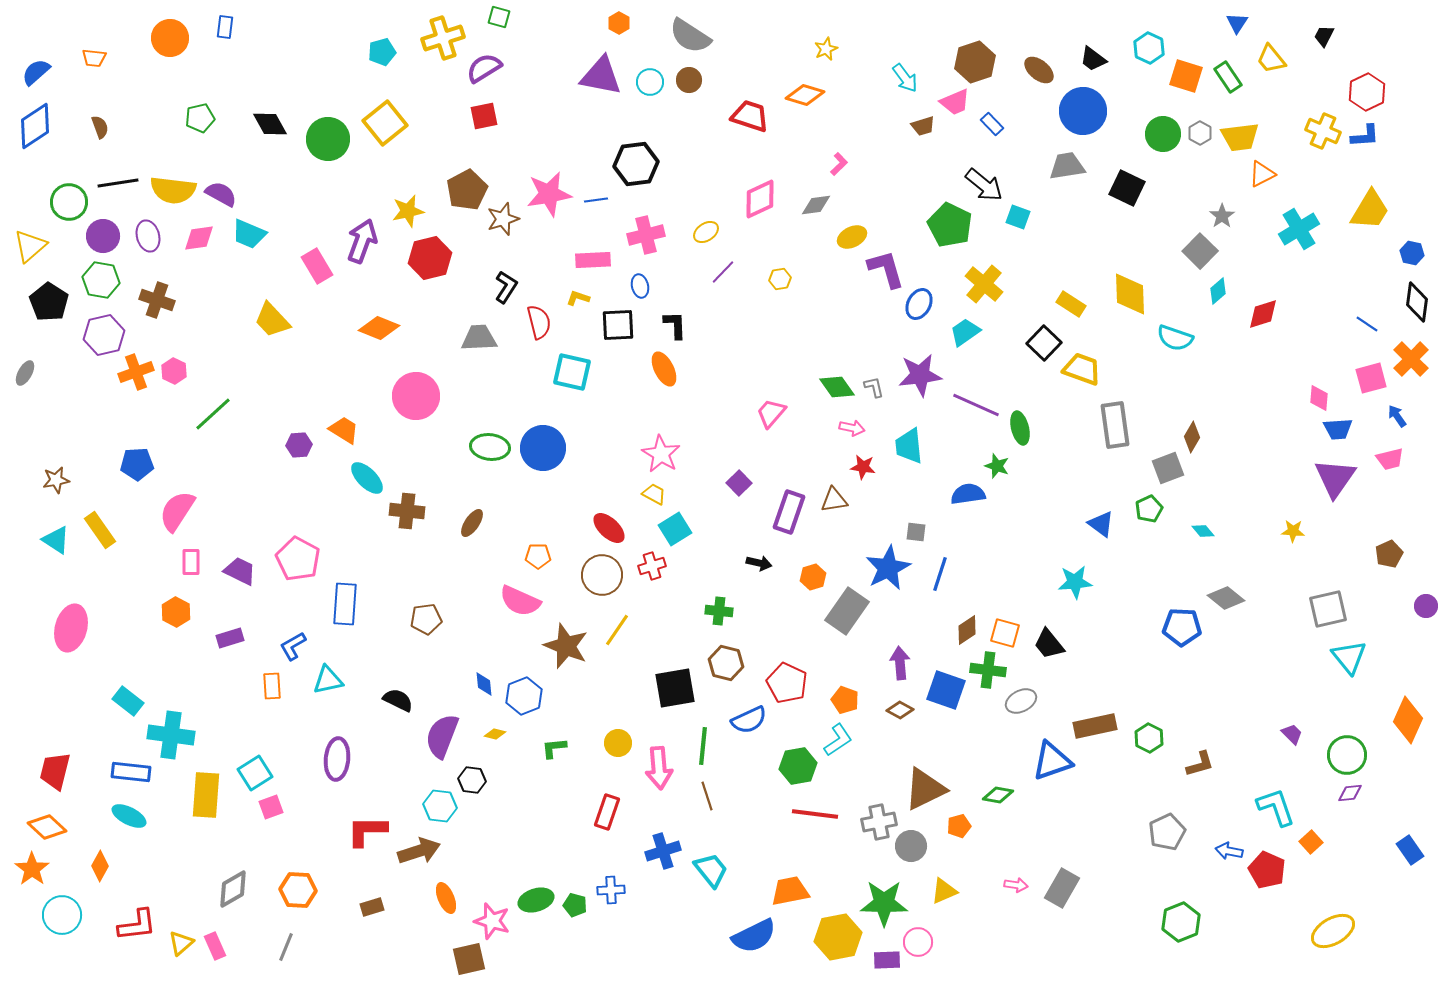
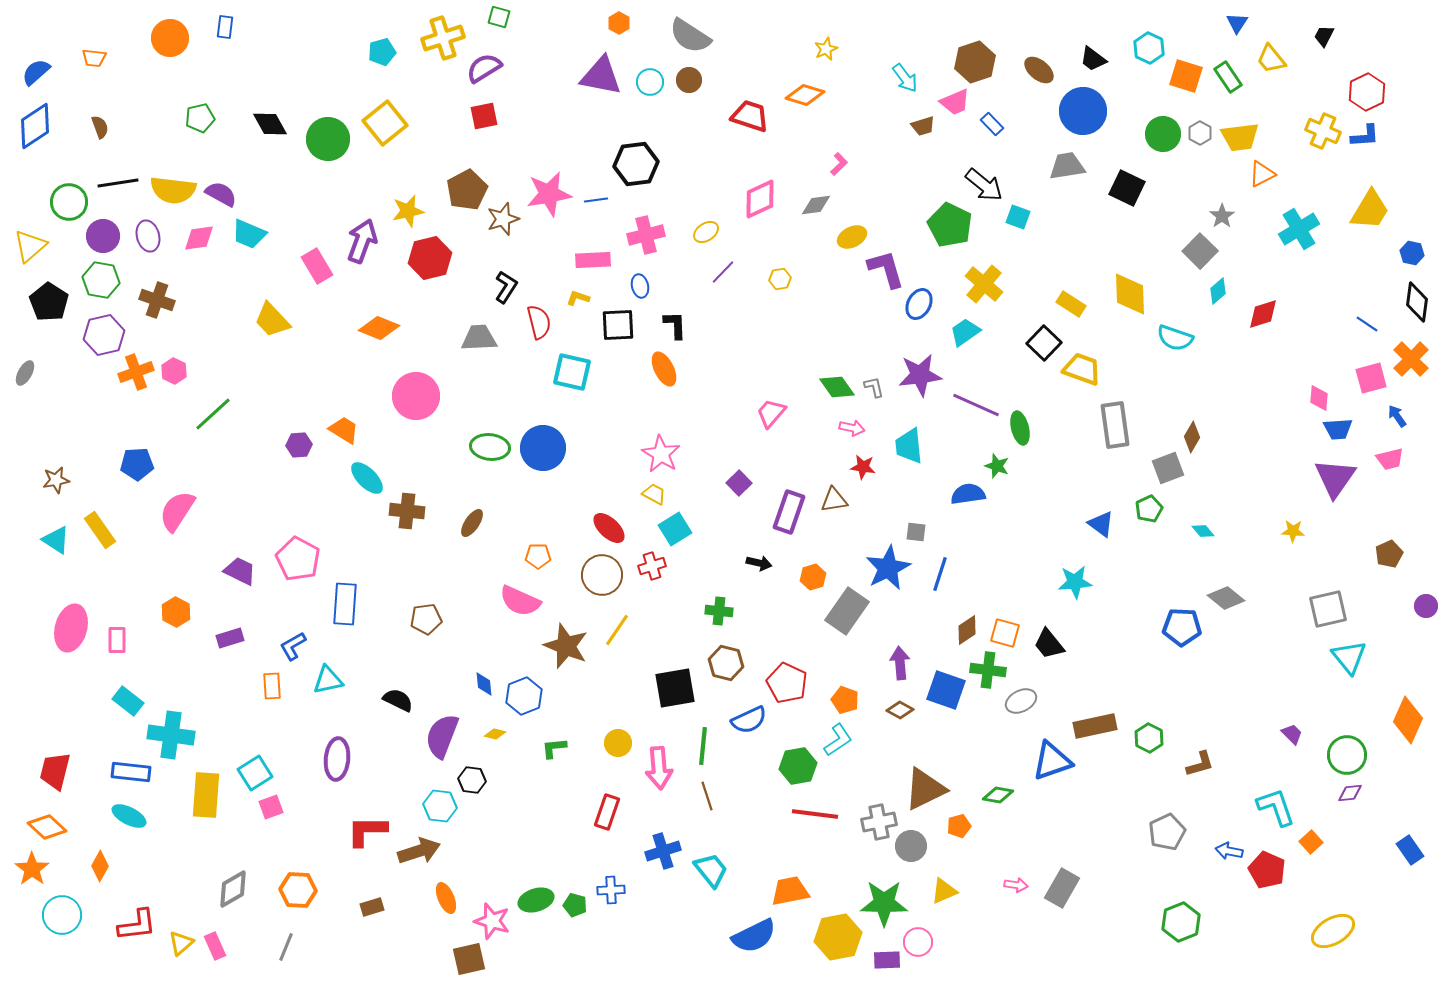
pink rectangle at (191, 562): moved 74 px left, 78 px down
